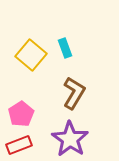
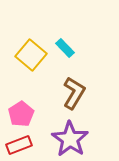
cyan rectangle: rotated 24 degrees counterclockwise
